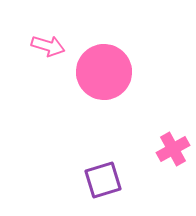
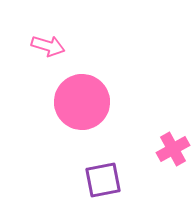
pink circle: moved 22 px left, 30 px down
purple square: rotated 6 degrees clockwise
